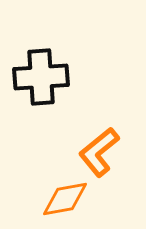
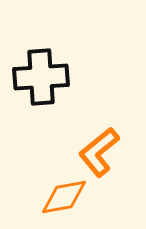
orange diamond: moved 1 px left, 2 px up
